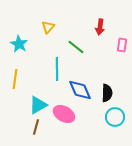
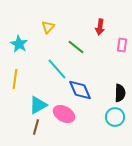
cyan line: rotated 40 degrees counterclockwise
black semicircle: moved 13 px right
